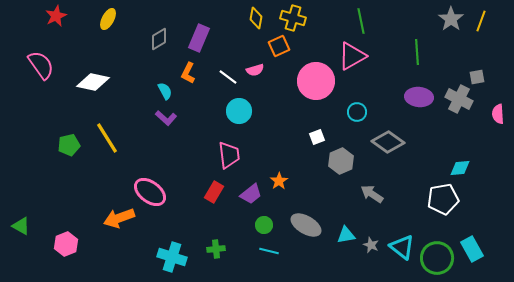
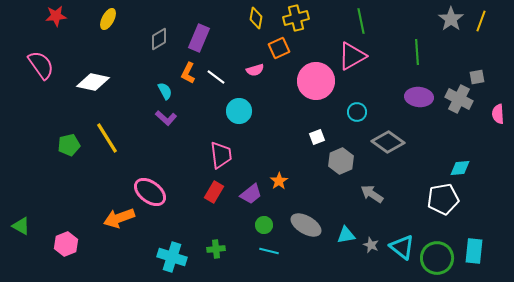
red star at (56, 16): rotated 20 degrees clockwise
yellow cross at (293, 18): moved 3 px right; rotated 30 degrees counterclockwise
orange square at (279, 46): moved 2 px down
white line at (228, 77): moved 12 px left
pink trapezoid at (229, 155): moved 8 px left
cyan rectangle at (472, 249): moved 2 px right, 2 px down; rotated 35 degrees clockwise
